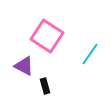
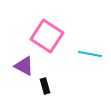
cyan line: rotated 65 degrees clockwise
